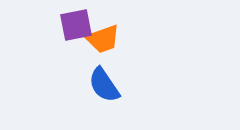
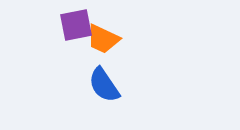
orange trapezoid: rotated 45 degrees clockwise
